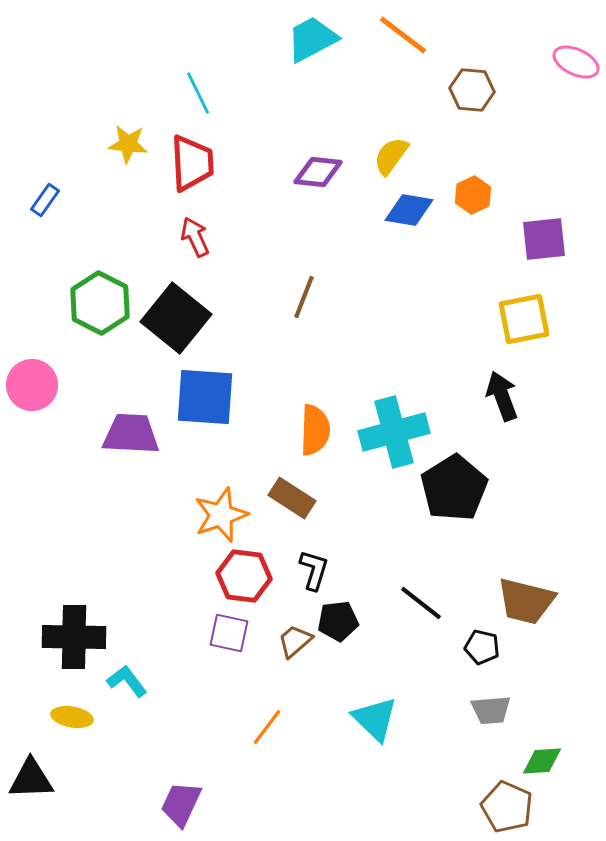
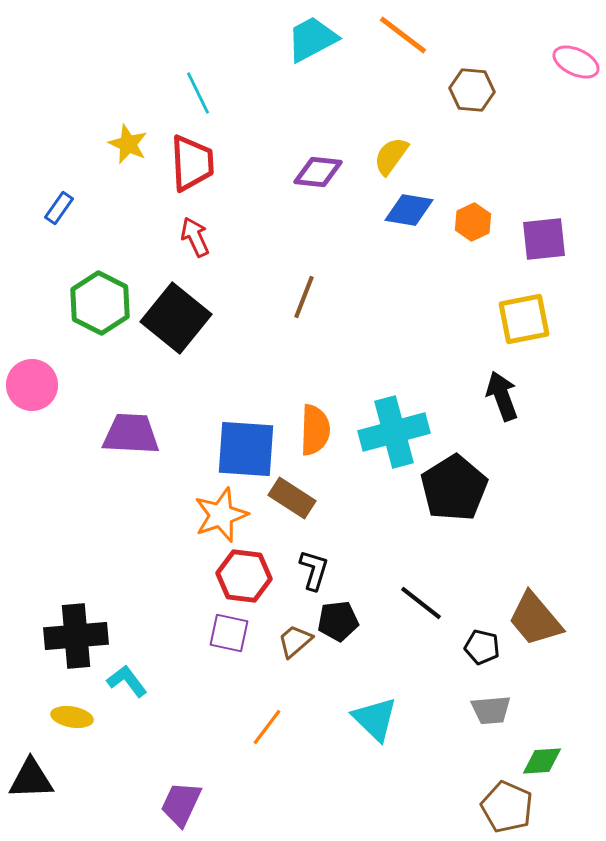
yellow star at (128, 144): rotated 18 degrees clockwise
orange hexagon at (473, 195): moved 27 px down
blue rectangle at (45, 200): moved 14 px right, 8 px down
blue square at (205, 397): moved 41 px right, 52 px down
brown trapezoid at (526, 601): moved 9 px right, 18 px down; rotated 36 degrees clockwise
black cross at (74, 637): moved 2 px right, 1 px up; rotated 6 degrees counterclockwise
